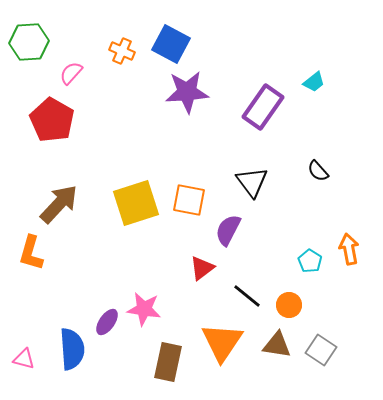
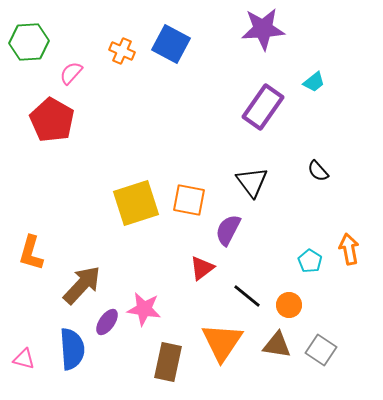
purple star: moved 76 px right, 63 px up
brown arrow: moved 23 px right, 81 px down
